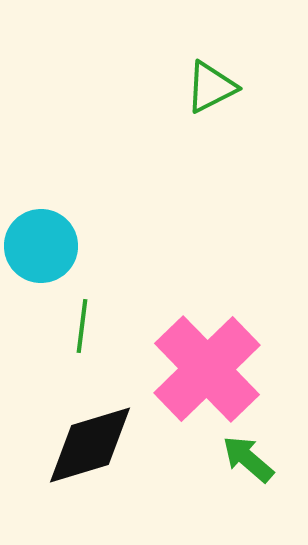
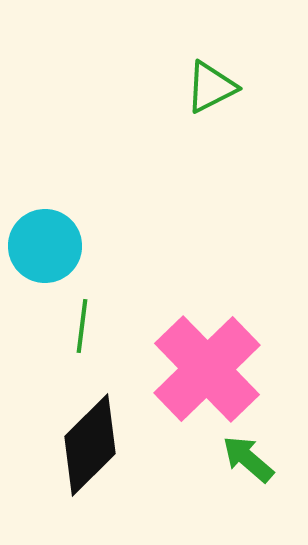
cyan circle: moved 4 px right
black diamond: rotated 28 degrees counterclockwise
